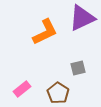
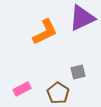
gray square: moved 4 px down
pink rectangle: rotated 12 degrees clockwise
